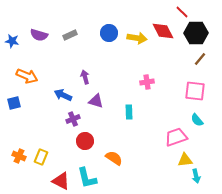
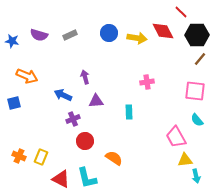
red line: moved 1 px left
black hexagon: moved 1 px right, 2 px down
purple triangle: rotated 21 degrees counterclockwise
pink trapezoid: rotated 100 degrees counterclockwise
red triangle: moved 2 px up
